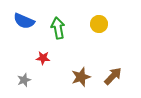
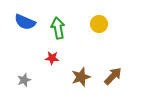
blue semicircle: moved 1 px right, 1 px down
red star: moved 9 px right
